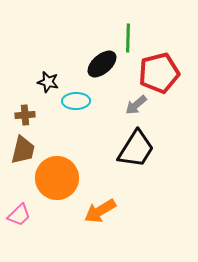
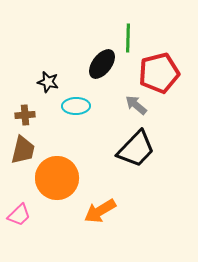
black ellipse: rotated 12 degrees counterclockwise
cyan ellipse: moved 5 px down
gray arrow: rotated 80 degrees clockwise
black trapezoid: rotated 12 degrees clockwise
